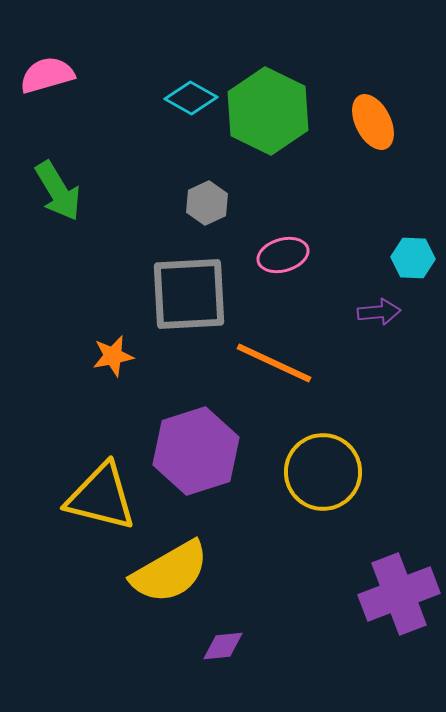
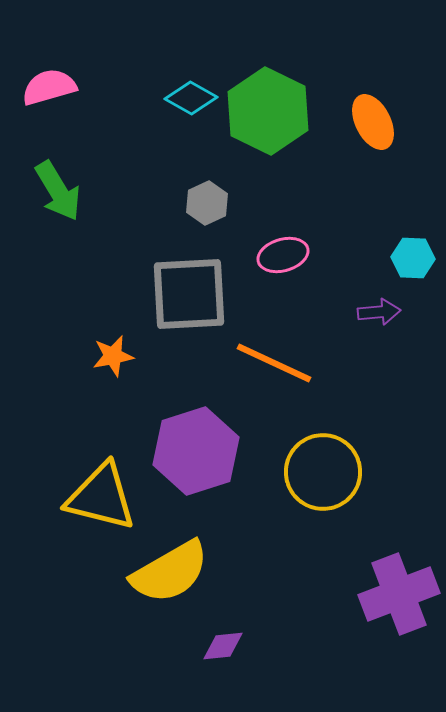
pink semicircle: moved 2 px right, 12 px down
